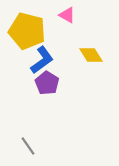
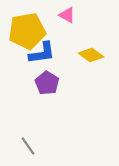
yellow pentagon: rotated 24 degrees counterclockwise
yellow diamond: rotated 20 degrees counterclockwise
blue L-shape: moved 7 px up; rotated 28 degrees clockwise
